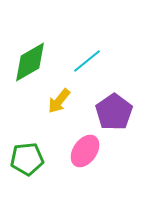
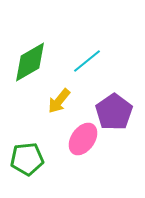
pink ellipse: moved 2 px left, 12 px up
